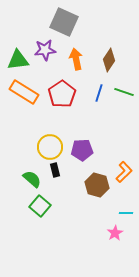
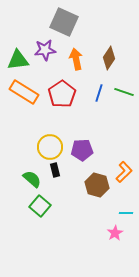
brown diamond: moved 2 px up
